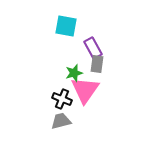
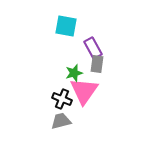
pink triangle: moved 1 px left, 1 px down
